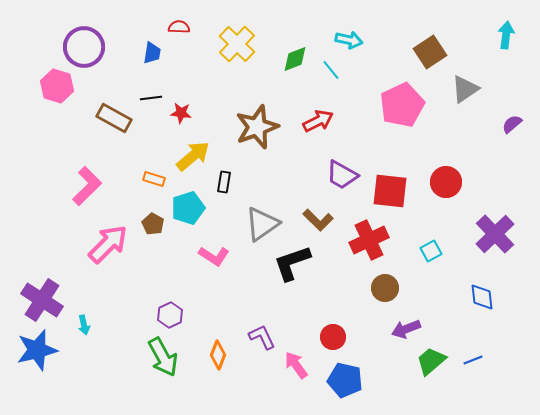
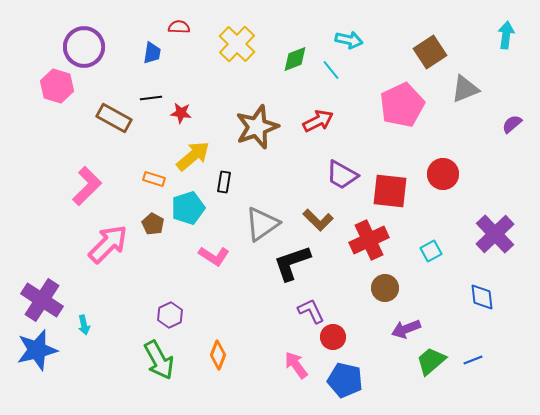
gray triangle at (465, 89): rotated 12 degrees clockwise
red circle at (446, 182): moved 3 px left, 8 px up
purple L-shape at (262, 337): moved 49 px right, 26 px up
green arrow at (163, 357): moved 4 px left, 3 px down
